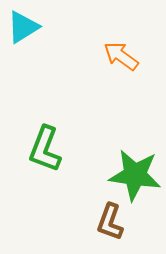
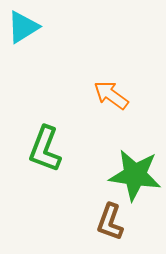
orange arrow: moved 10 px left, 39 px down
